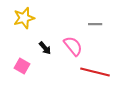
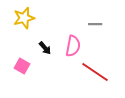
pink semicircle: rotated 50 degrees clockwise
red line: rotated 20 degrees clockwise
